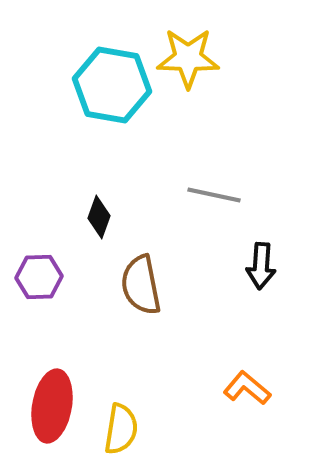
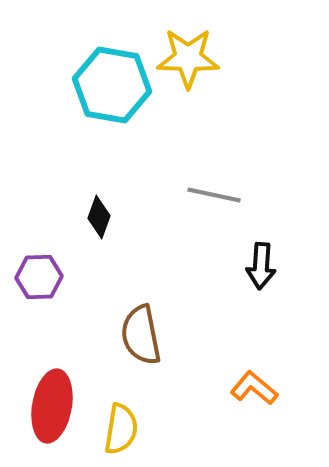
brown semicircle: moved 50 px down
orange L-shape: moved 7 px right
